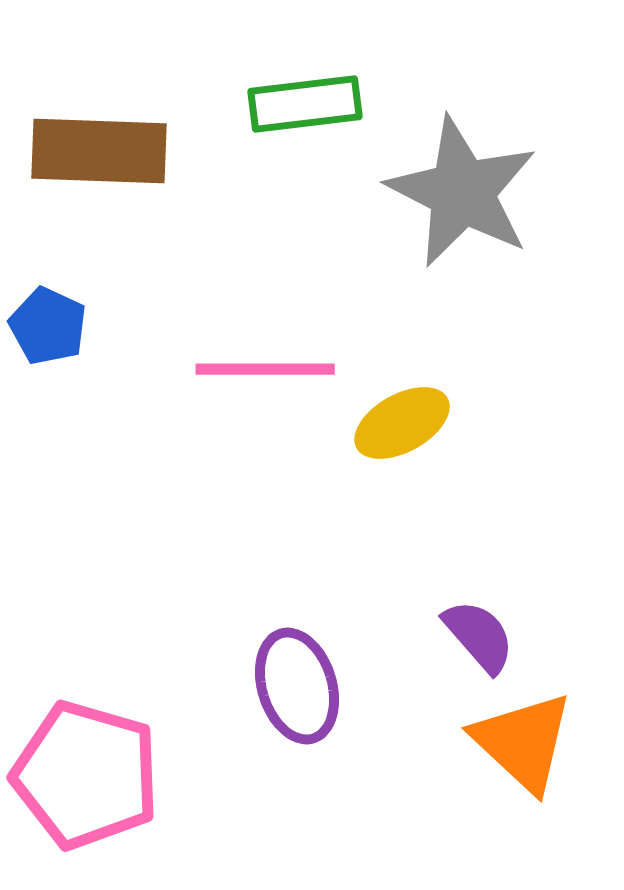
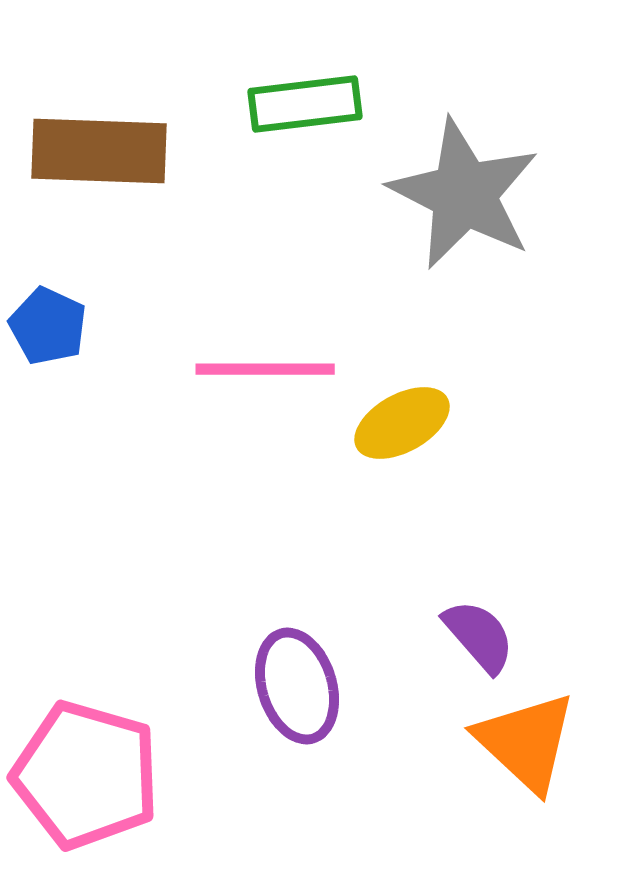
gray star: moved 2 px right, 2 px down
orange triangle: moved 3 px right
